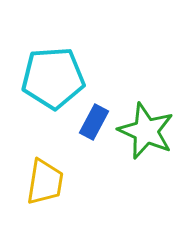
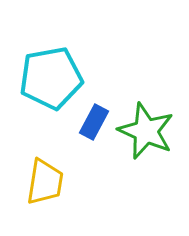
cyan pentagon: moved 2 px left; rotated 6 degrees counterclockwise
